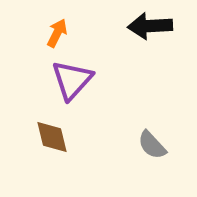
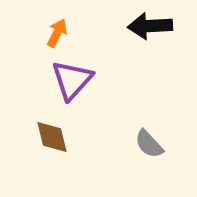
gray semicircle: moved 3 px left, 1 px up
